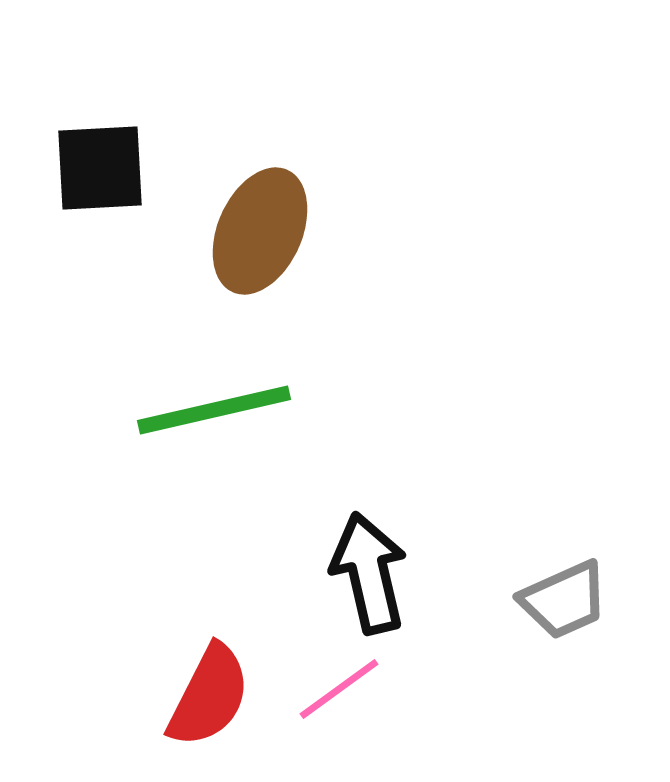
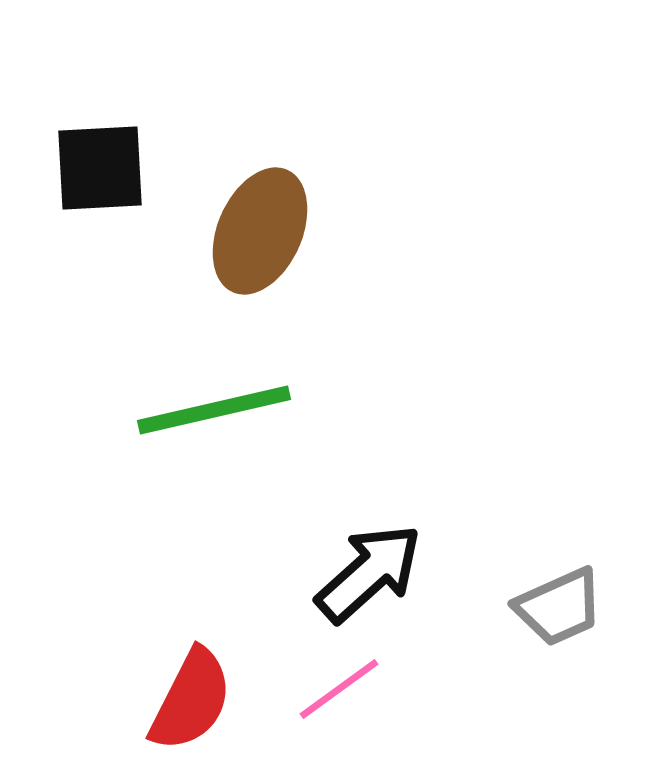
black arrow: rotated 61 degrees clockwise
gray trapezoid: moved 5 px left, 7 px down
red semicircle: moved 18 px left, 4 px down
